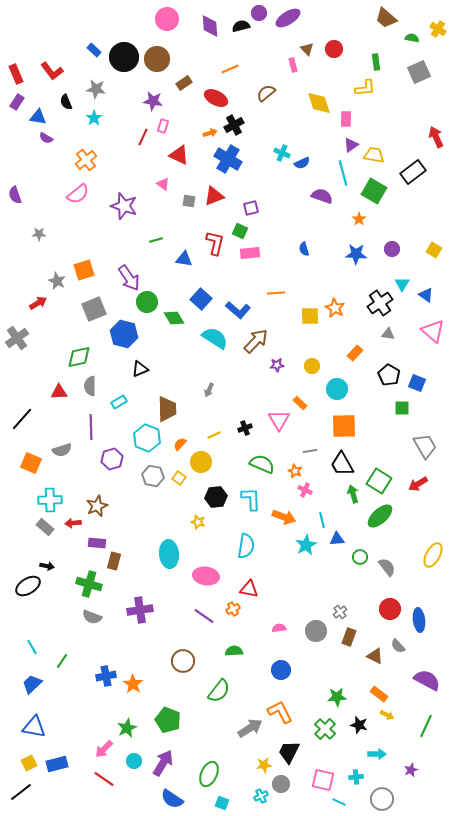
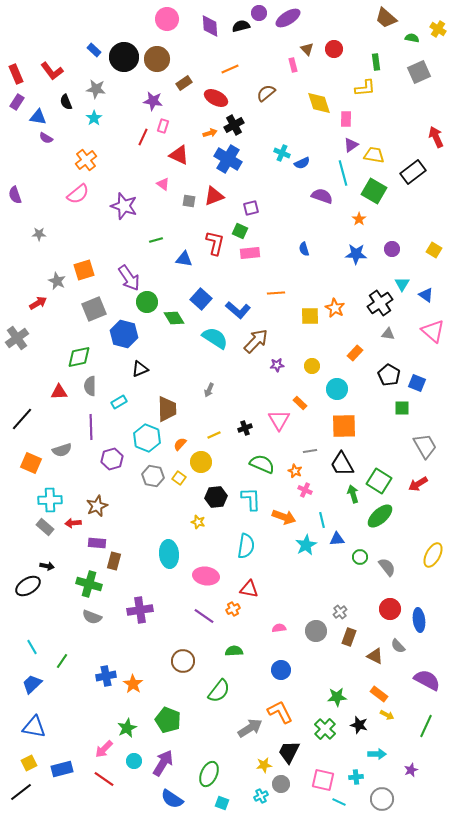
blue rectangle at (57, 764): moved 5 px right, 5 px down
